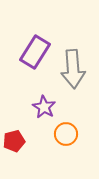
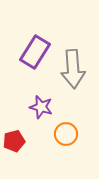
purple star: moved 3 px left; rotated 15 degrees counterclockwise
